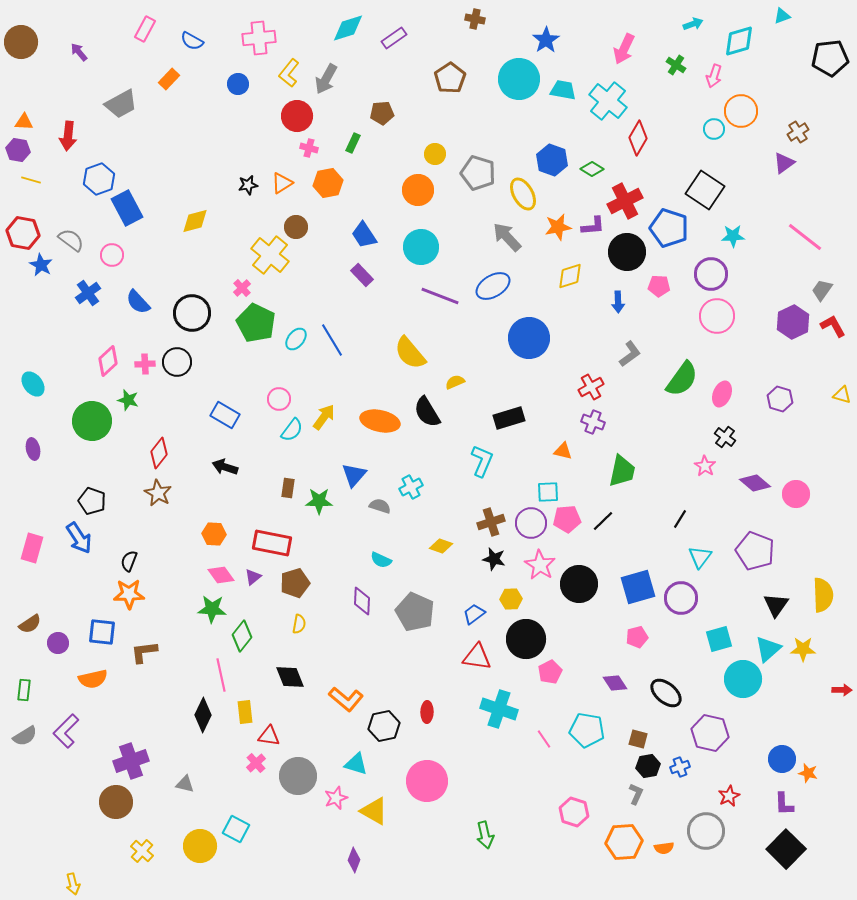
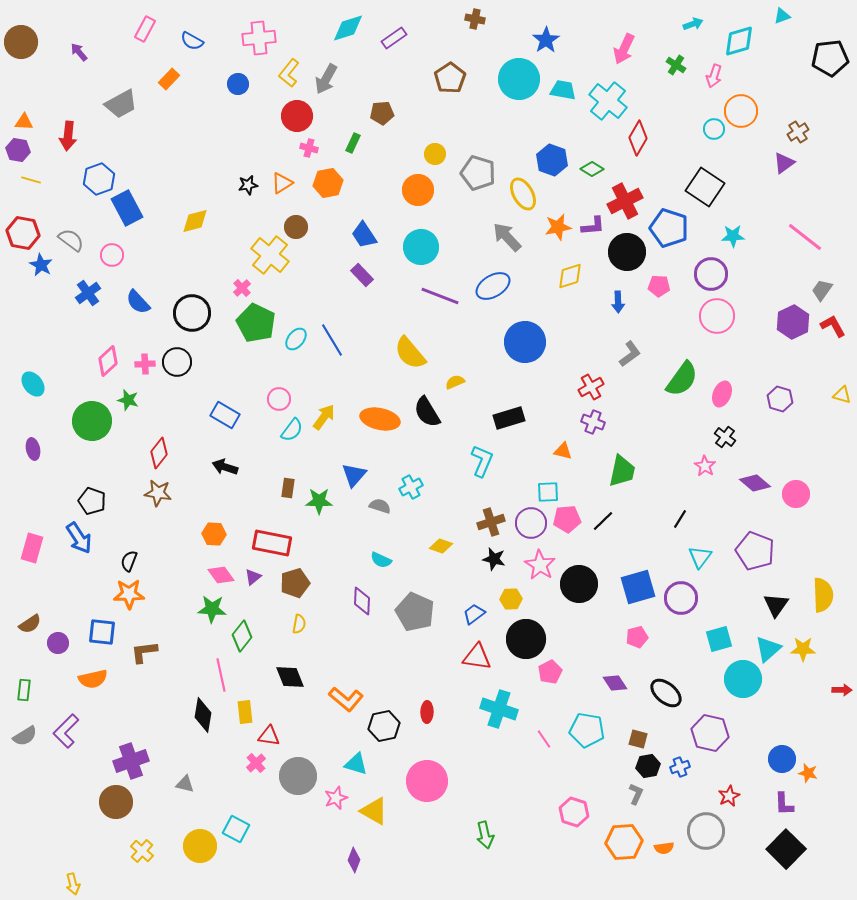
black square at (705, 190): moved 3 px up
blue circle at (529, 338): moved 4 px left, 4 px down
orange ellipse at (380, 421): moved 2 px up
brown star at (158, 493): rotated 20 degrees counterclockwise
black diamond at (203, 715): rotated 16 degrees counterclockwise
